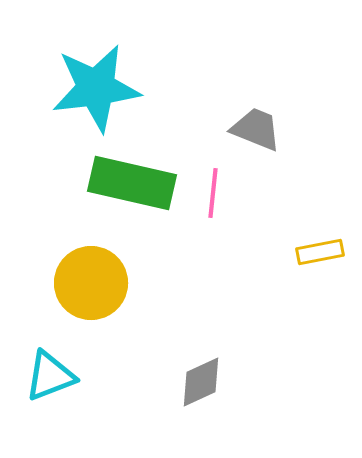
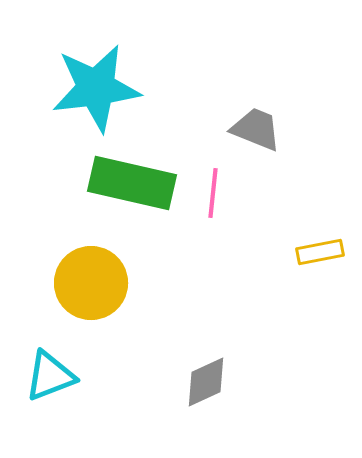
gray diamond: moved 5 px right
